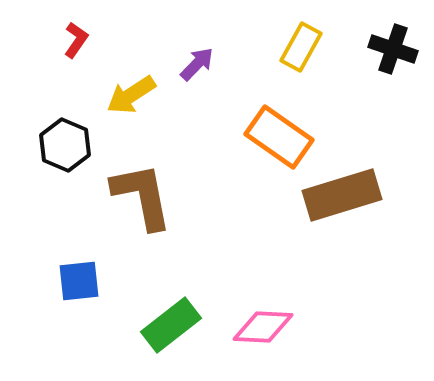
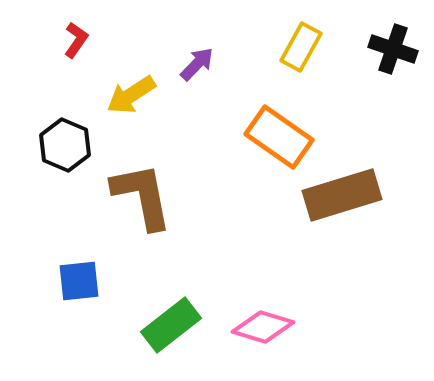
pink diamond: rotated 14 degrees clockwise
